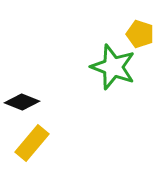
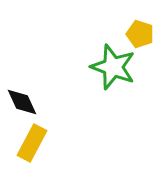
black diamond: rotated 44 degrees clockwise
yellow rectangle: rotated 12 degrees counterclockwise
